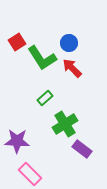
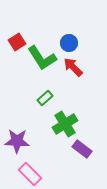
red arrow: moved 1 px right, 1 px up
